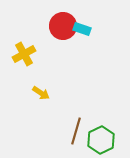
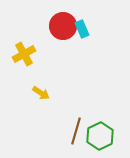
cyan rectangle: rotated 48 degrees clockwise
green hexagon: moved 1 px left, 4 px up
